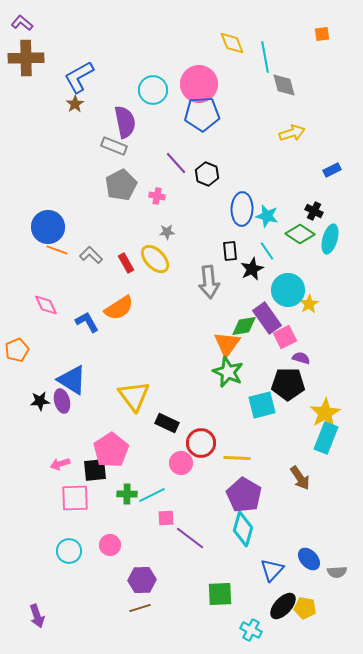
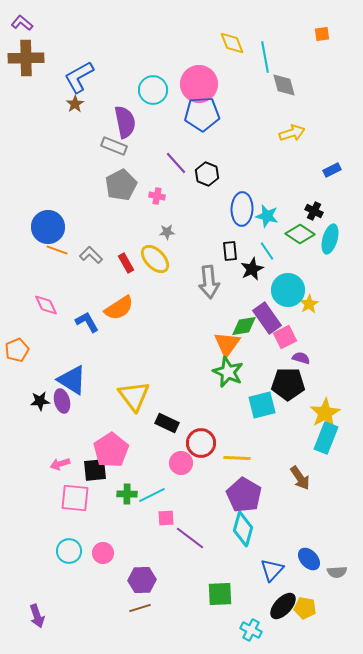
pink square at (75, 498): rotated 8 degrees clockwise
pink circle at (110, 545): moved 7 px left, 8 px down
